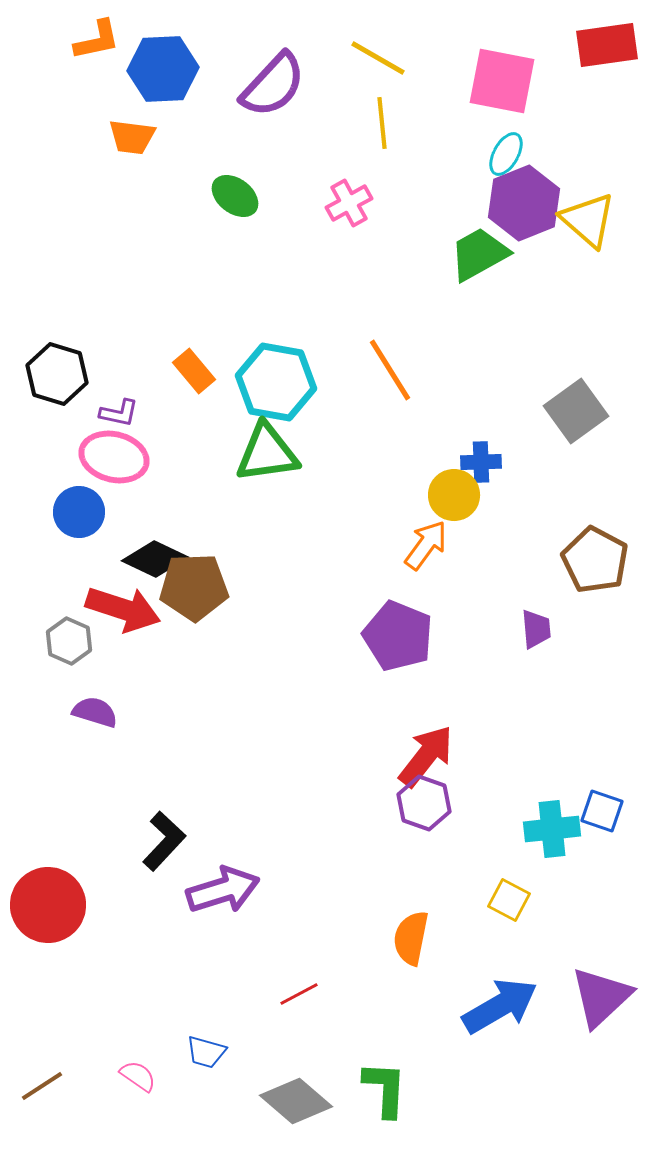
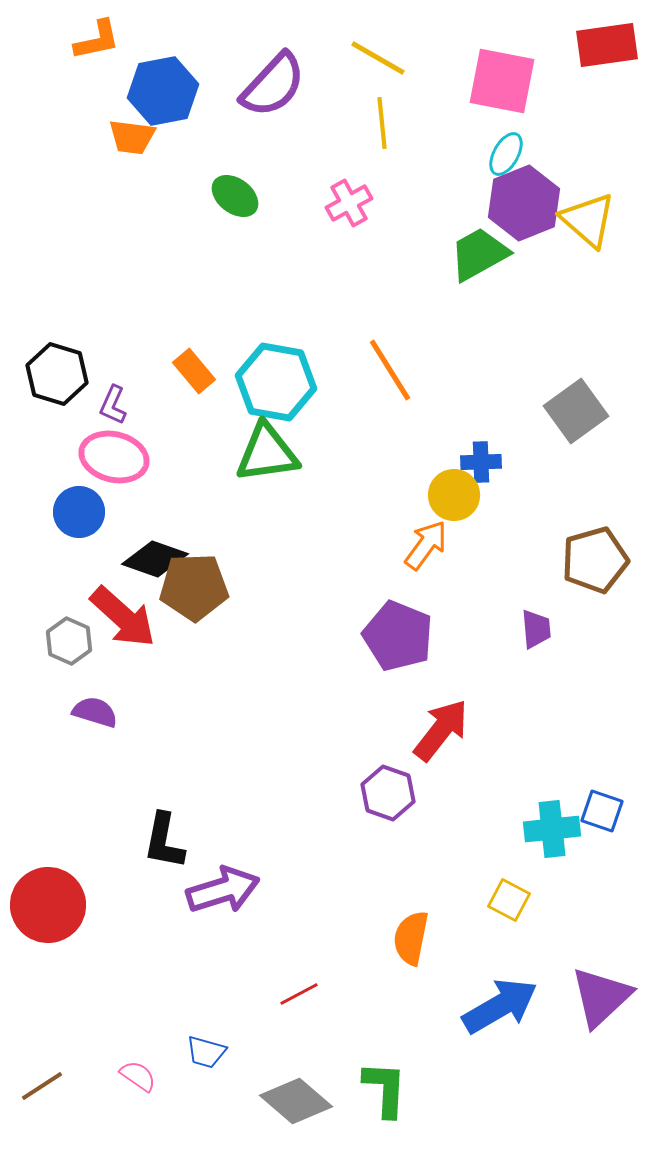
blue hexagon at (163, 69): moved 22 px down; rotated 8 degrees counterclockwise
purple L-shape at (119, 413): moved 6 px left, 8 px up; rotated 102 degrees clockwise
black diamond at (155, 559): rotated 6 degrees counterclockwise
brown pentagon at (595, 560): rotated 28 degrees clockwise
red arrow at (123, 609): moved 8 px down; rotated 24 degrees clockwise
red arrow at (426, 756): moved 15 px right, 26 px up
purple hexagon at (424, 803): moved 36 px left, 10 px up
black L-shape at (164, 841): rotated 148 degrees clockwise
